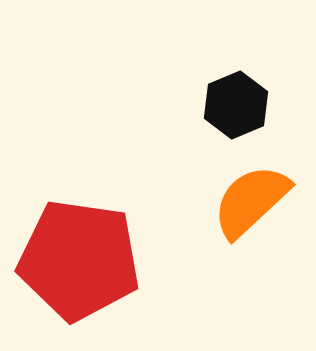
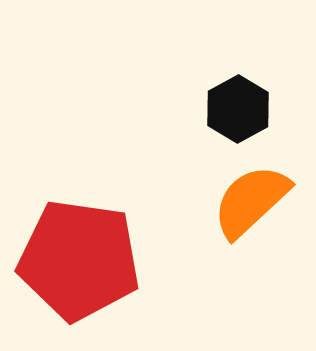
black hexagon: moved 2 px right, 4 px down; rotated 6 degrees counterclockwise
